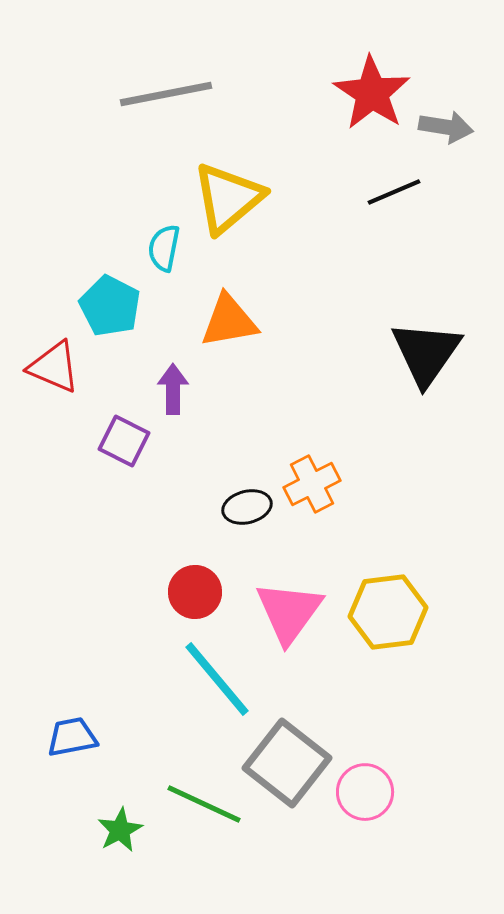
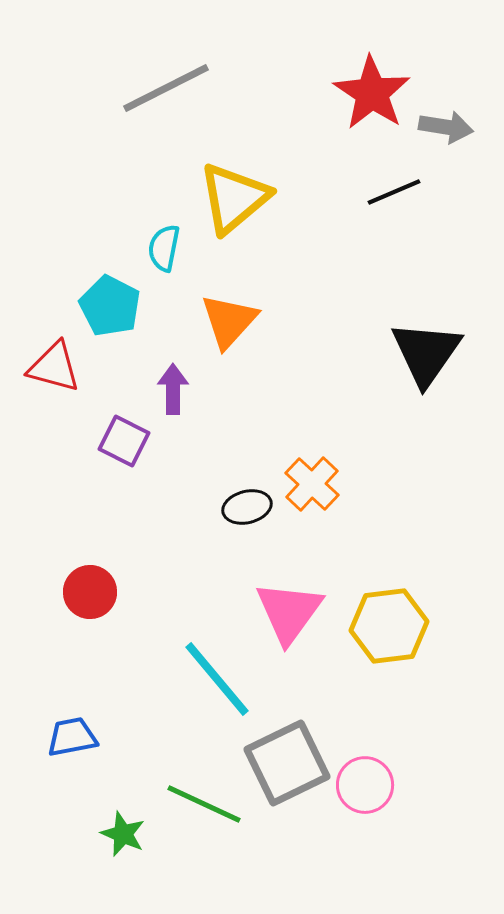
gray line: moved 6 px up; rotated 16 degrees counterclockwise
yellow triangle: moved 6 px right
orange triangle: rotated 38 degrees counterclockwise
red triangle: rotated 8 degrees counterclockwise
orange cross: rotated 20 degrees counterclockwise
red circle: moved 105 px left
yellow hexagon: moved 1 px right, 14 px down
gray square: rotated 26 degrees clockwise
pink circle: moved 7 px up
green star: moved 3 px right, 4 px down; rotated 21 degrees counterclockwise
